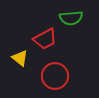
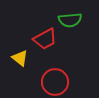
green semicircle: moved 1 px left, 2 px down
red circle: moved 6 px down
